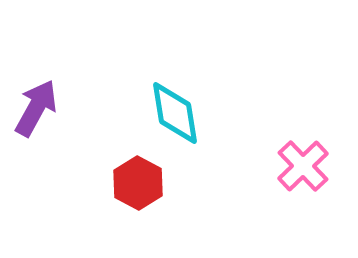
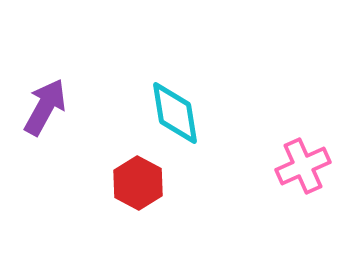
purple arrow: moved 9 px right, 1 px up
pink cross: rotated 20 degrees clockwise
